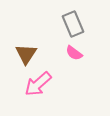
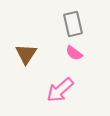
gray rectangle: rotated 10 degrees clockwise
pink arrow: moved 22 px right, 6 px down
